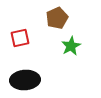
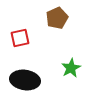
green star: moved 22 px down
black ellipse: rotated 12 degrees clockwise
